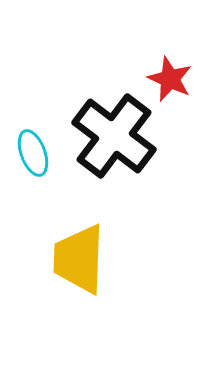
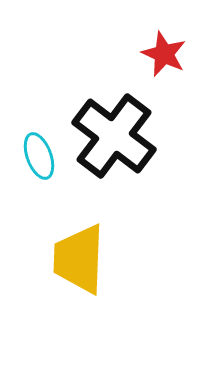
red star: moved 6 px left, 25 px up
cyan ellipse: moved 6 px right, 3 px down
